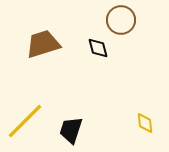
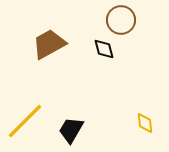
brown trapezoid: moved 6 px right; rotated 12 degrees counterclockwise
black diamond: moved 6 px right, 1 px down
black trapezoid: rotated 12 degrees clockwise
